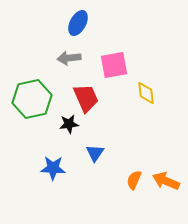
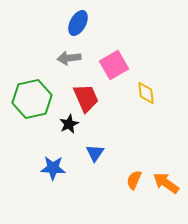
pink square: rotated 20 degrees counterclockwise
black star: rotated 18 degrees counterclockwise
orange arrow: moved 2 px down; rotated 12 degrees clockwise
